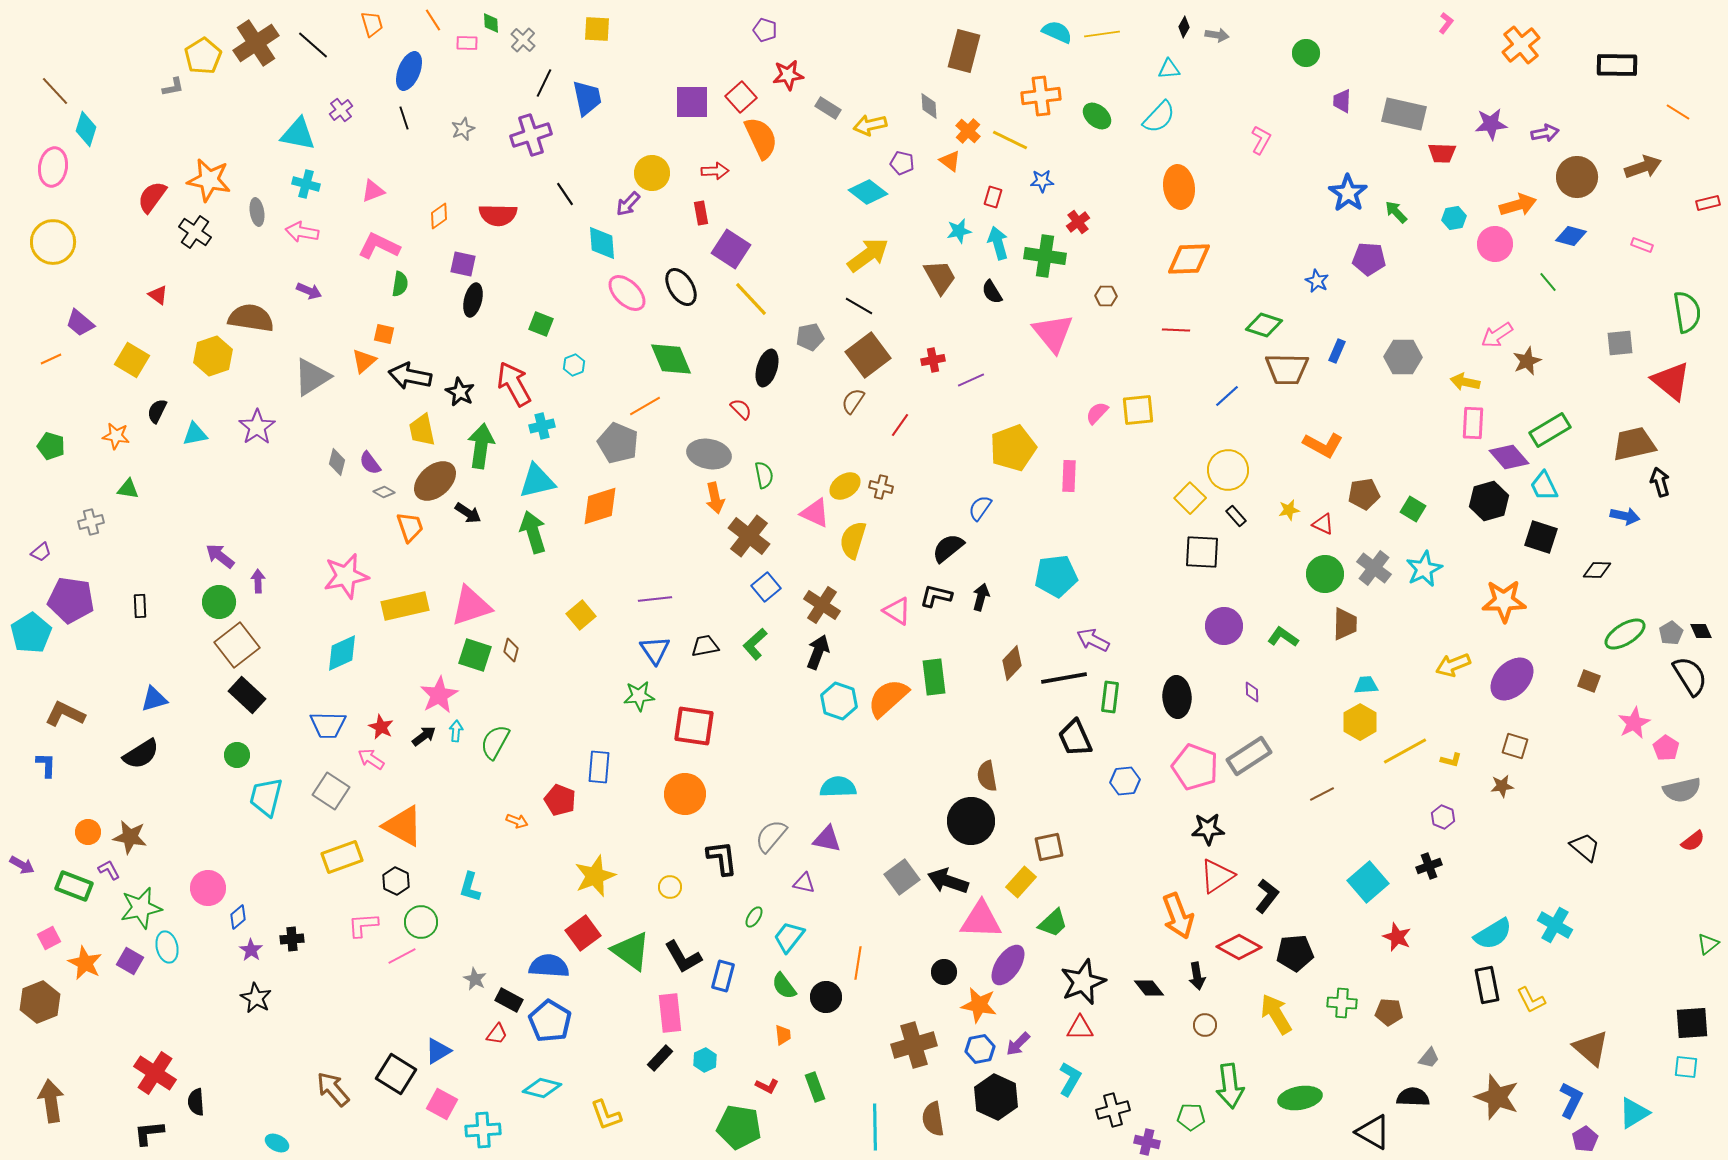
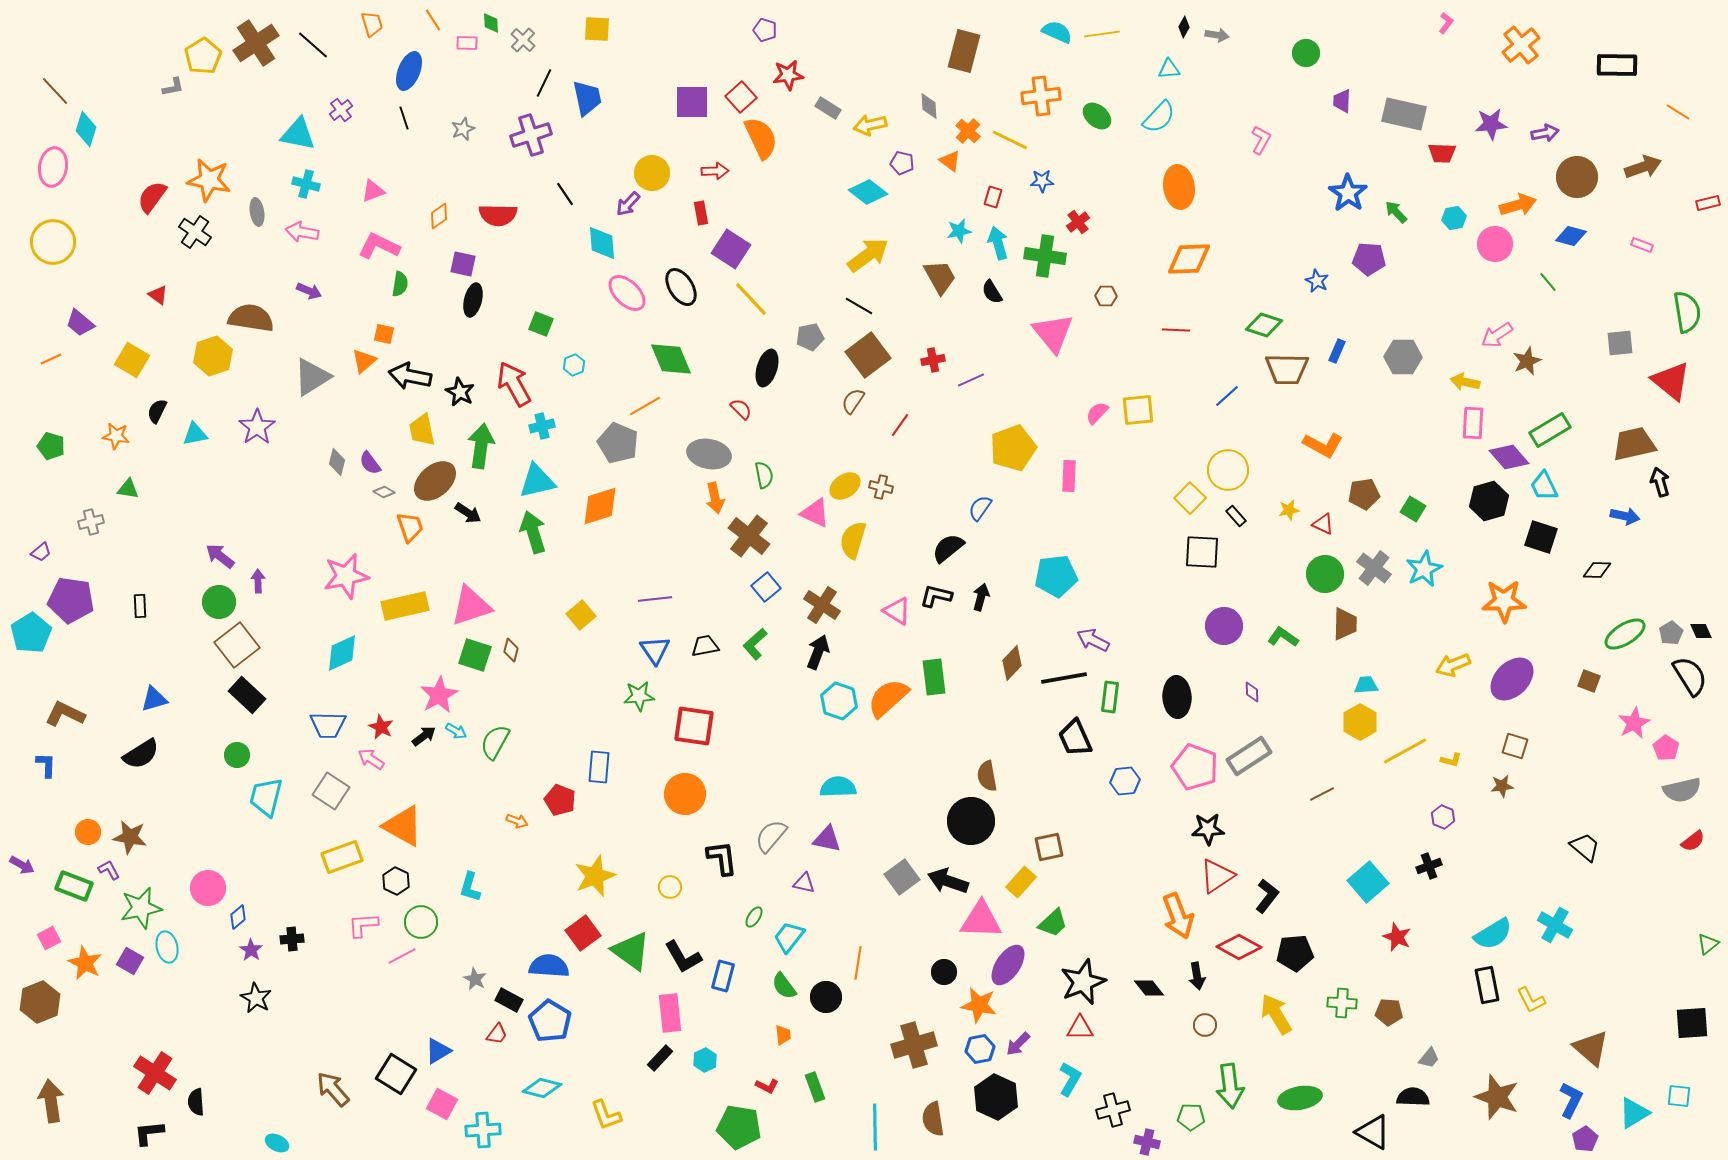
cyan arrow at (456, 731): rotated 115 degrees clockwise
cyan square at (1686, 1067): moved 7 px left, 29 px down
